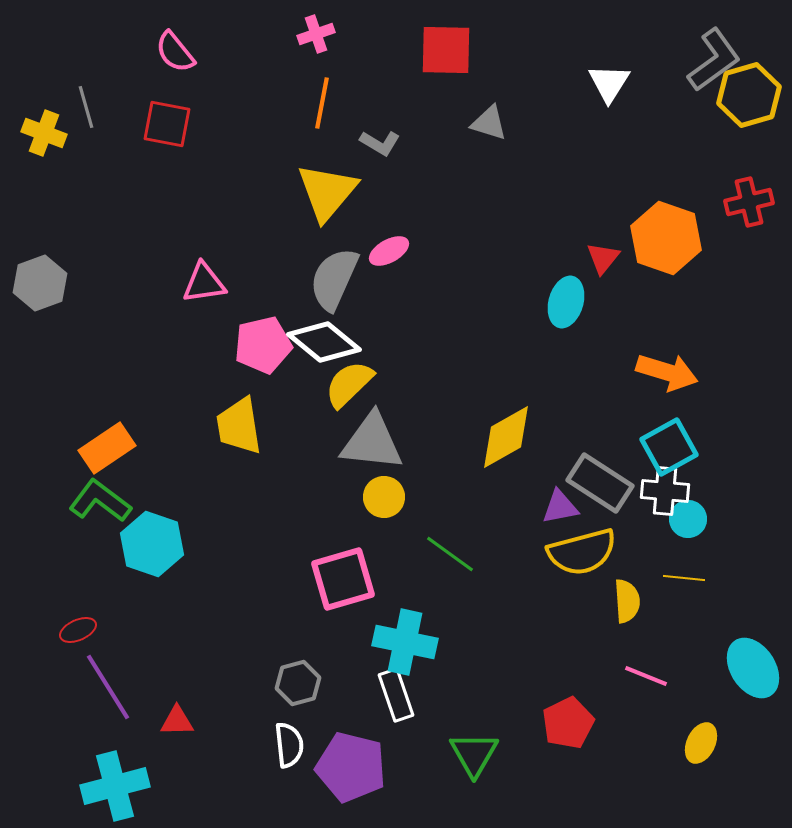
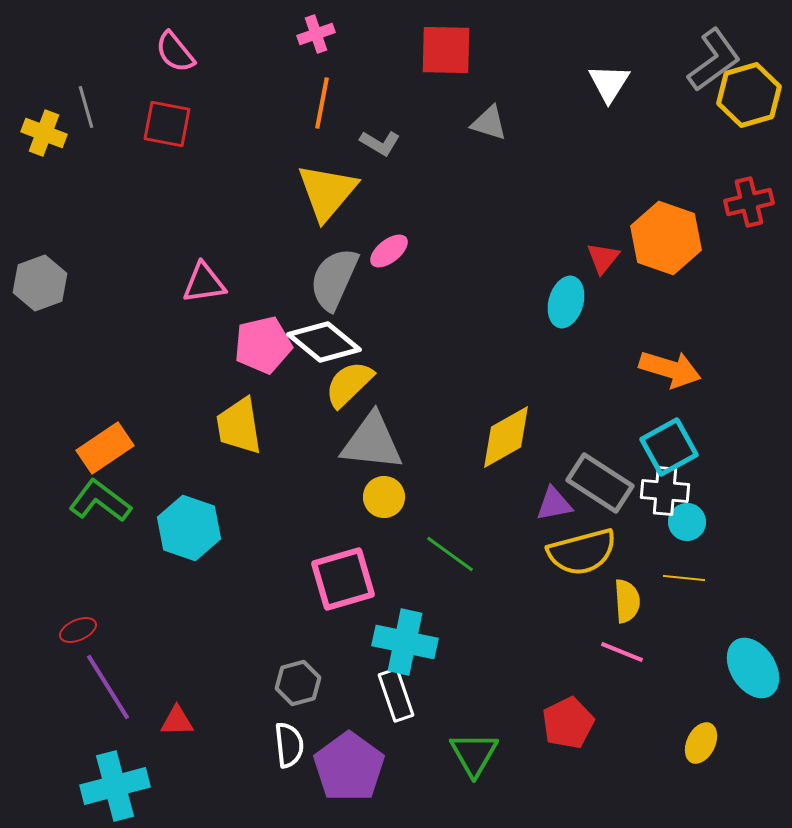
pink ellipse at (389, 251): rotated 9 degrees counterclockwise
orange arrow at (667, 372): moved 3 px right, 3 px up
orange rectangle at (107, 448): moved 2 px left
purple triangle at (560, 507): moved 6 px left, 3 px up
cyan circle at (688, 519): moved 1 px left, 3 px down
cyan hexagon at (152, 544): moved 37 px right, 16 px up
pink line at (646, 676): moved 24 px left, 24 px up
purple pentagon at (351, 767): moved 2 px left; rotated 22 degrees clockwise
